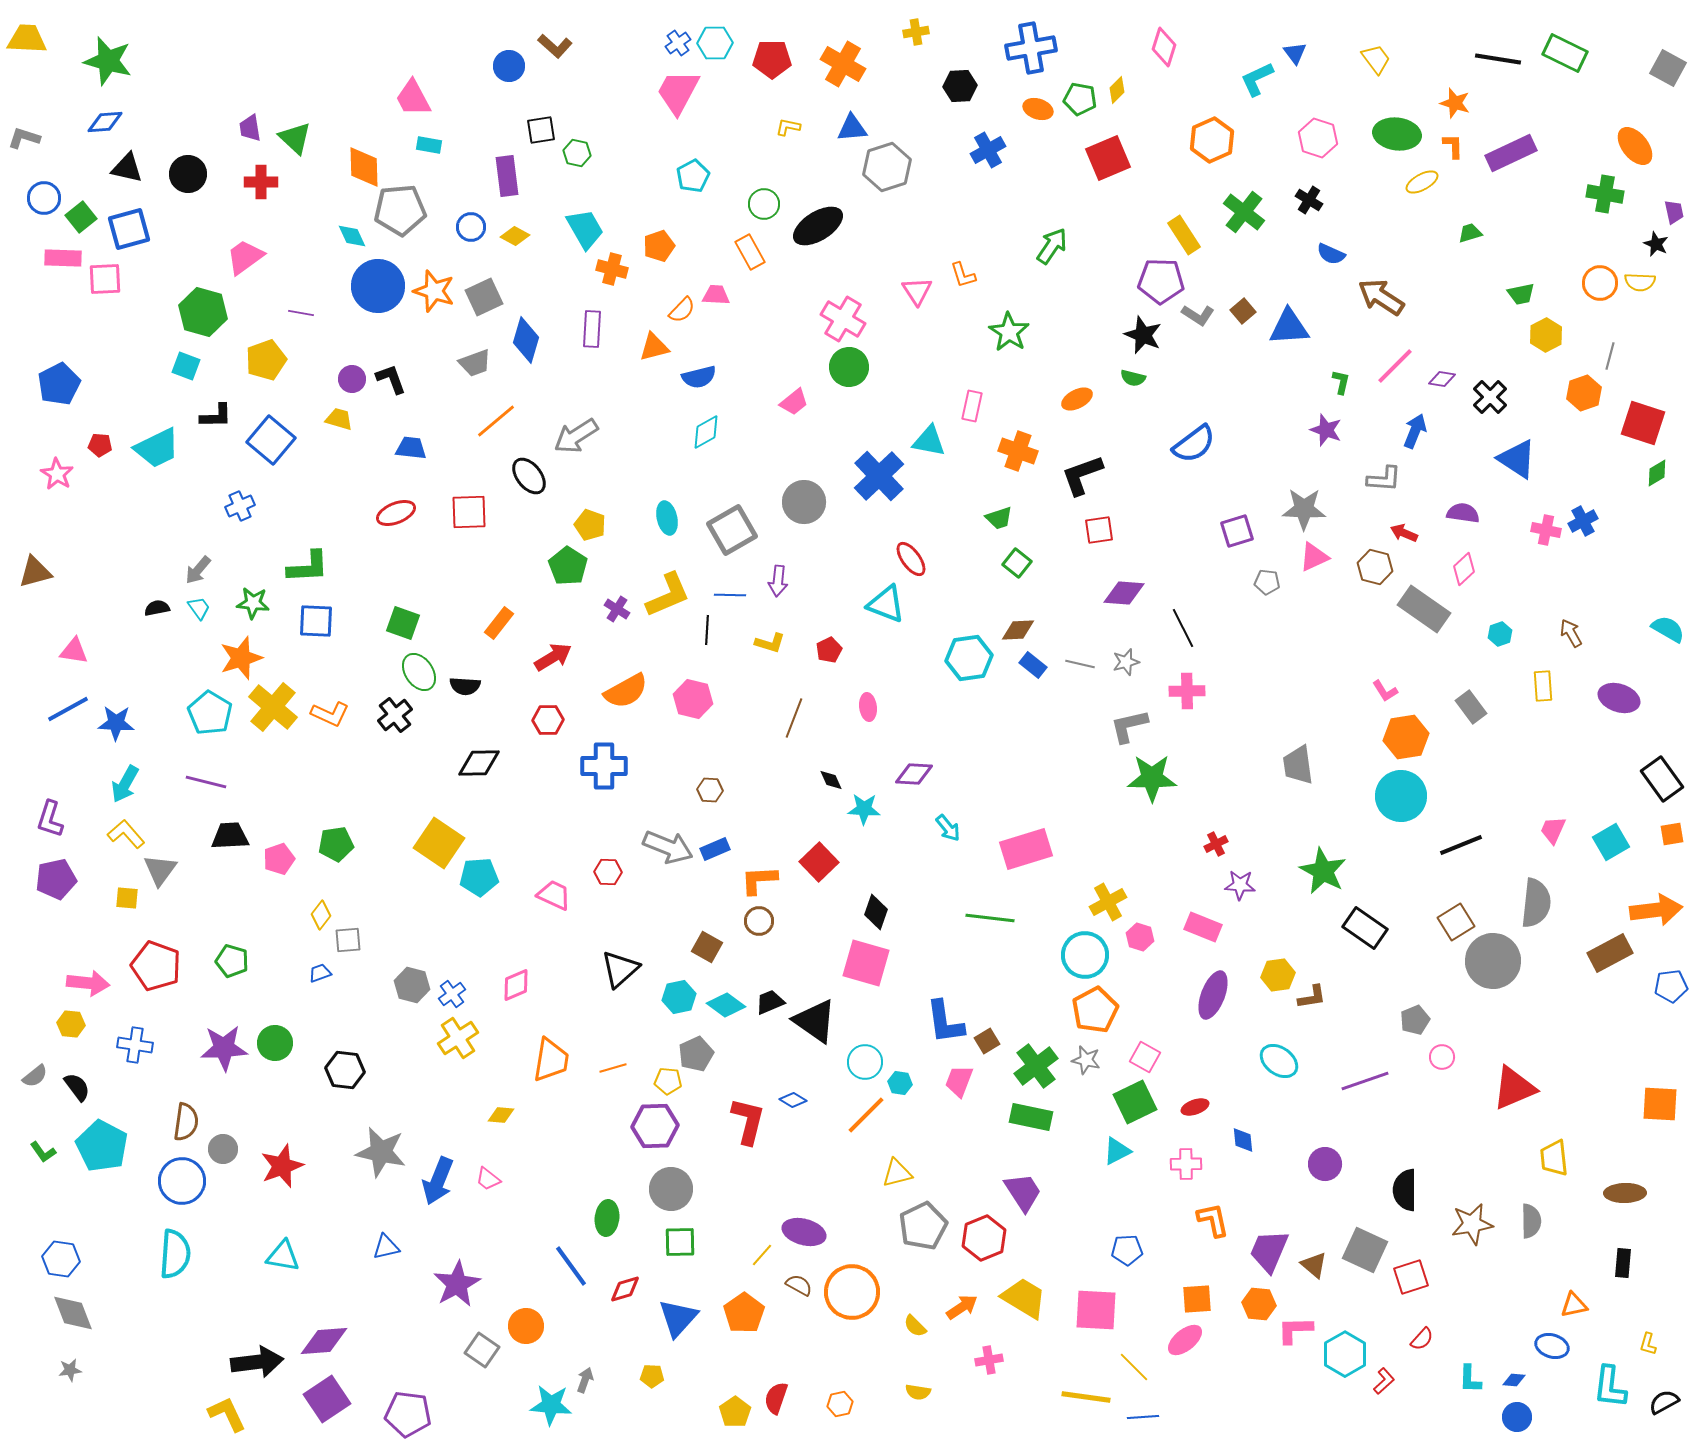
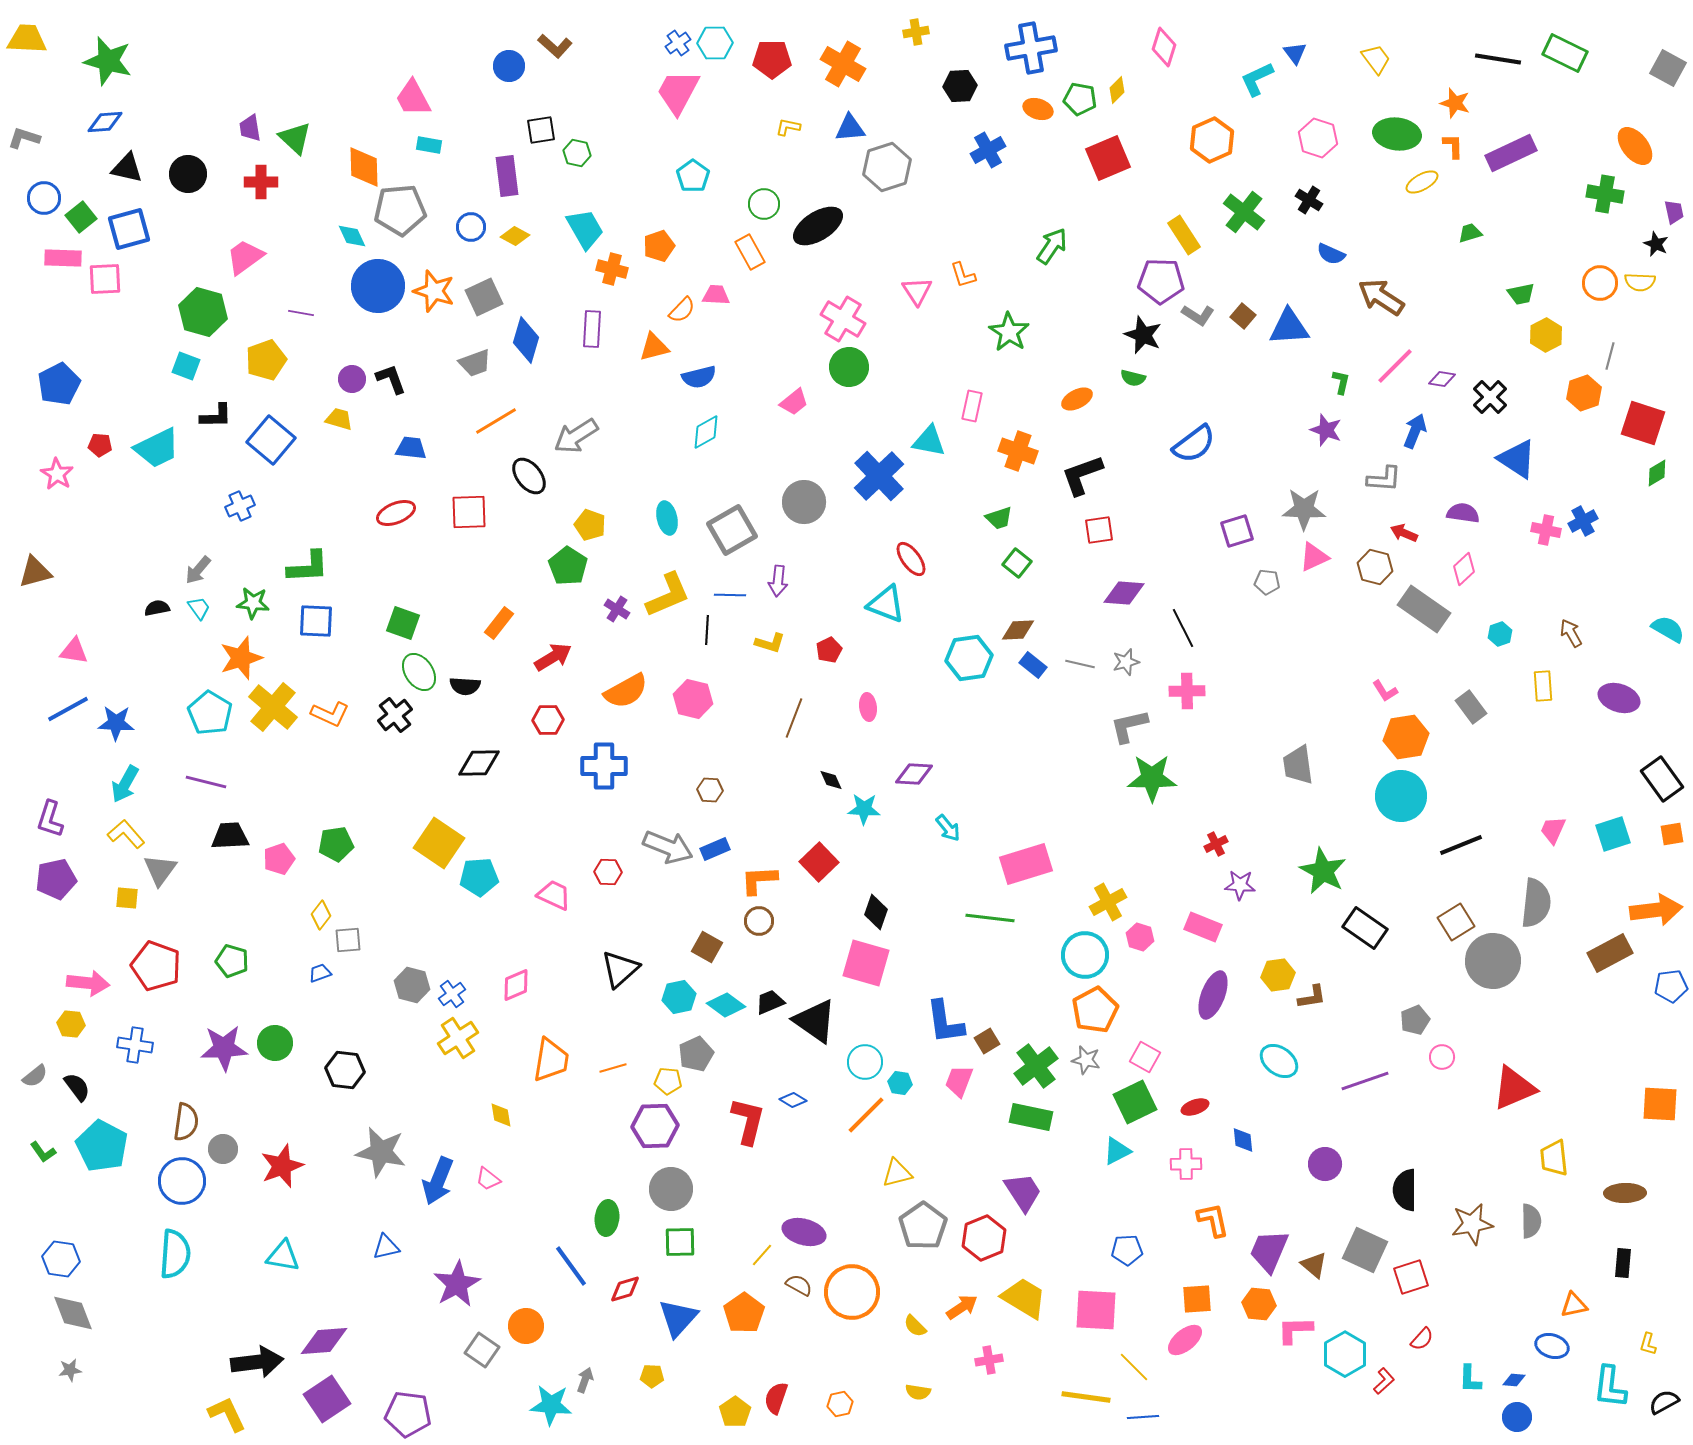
blue triangle at (852, 128): moved 2 px left
cyan pentagon at (693, 176): rotated 8 degrees counterclockwise
brown square at (1243, 311): moved 5 px down; rotated 10 degrees counterclockwise
orange line at (496, 421): rotated 9 degrees clockwise
cyan square at (1611, 842): moved 2 px right, 8 px up; rotated 12 degrees clockwise
pink rectangle at (1026, 849): moved 15 px down
yellow diamond at (501, 1115): rotated 76 degrees clockwise
gray pentagon at (923, 1226): rotated 9 degrees counterclockwise
